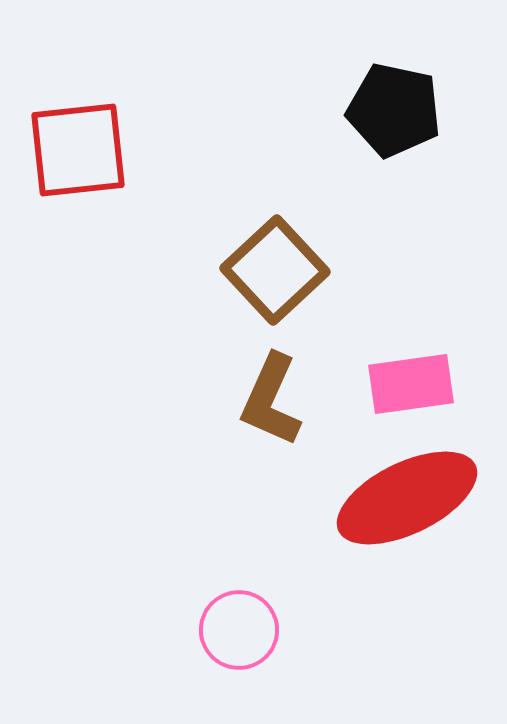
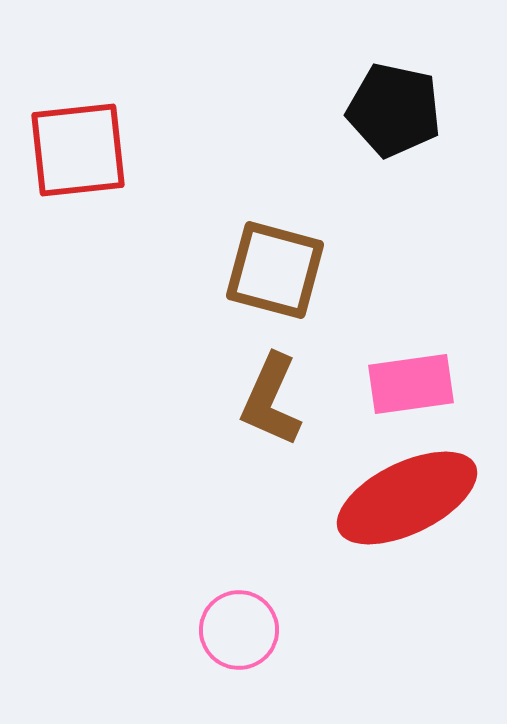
brown square: rotated 32 degrees counterclockwise
